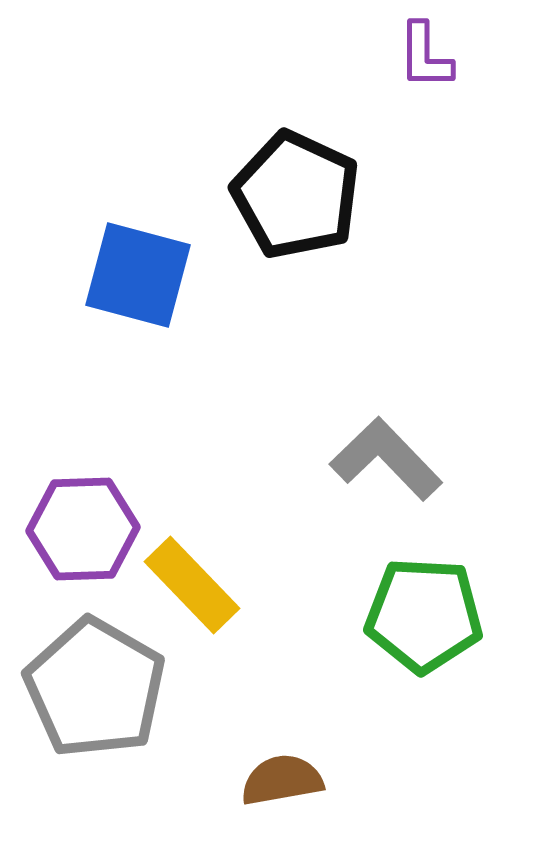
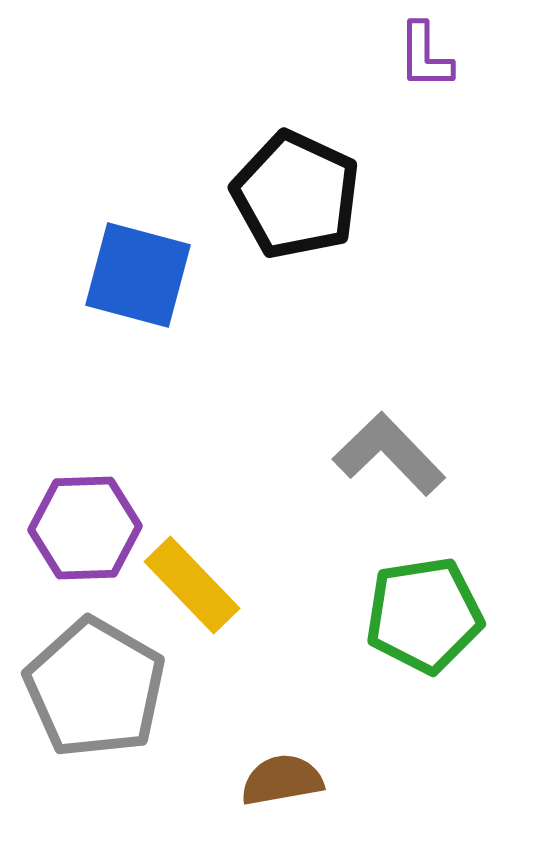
gray L-shape: moved 3 px right, 5 px up
purple hexagon: moved 2 px right, 1 px up
green pentagon: rotated 12 degrees counterclockwise
